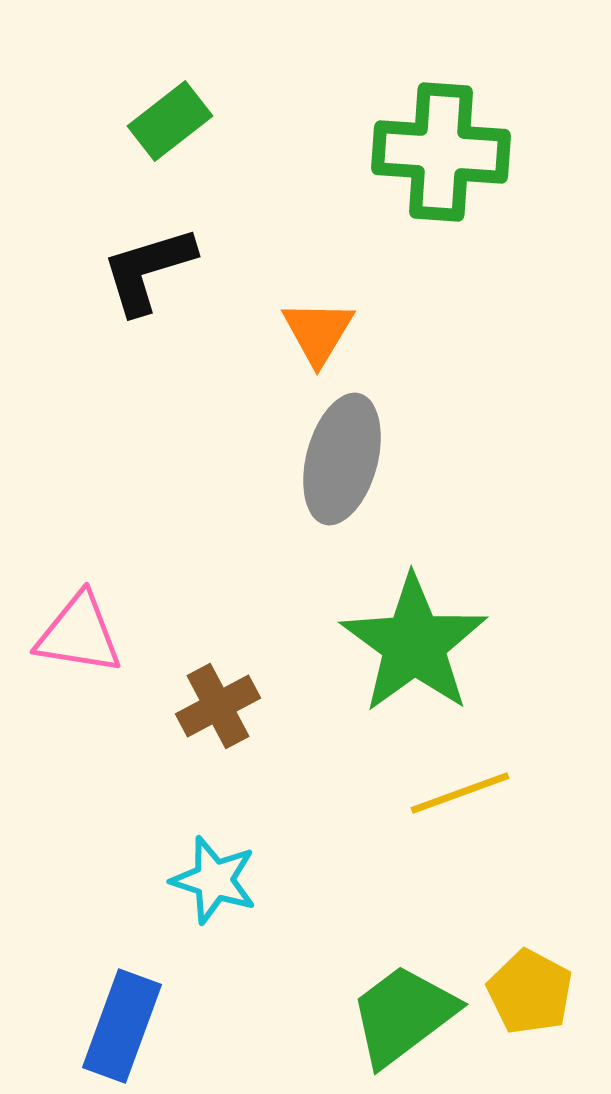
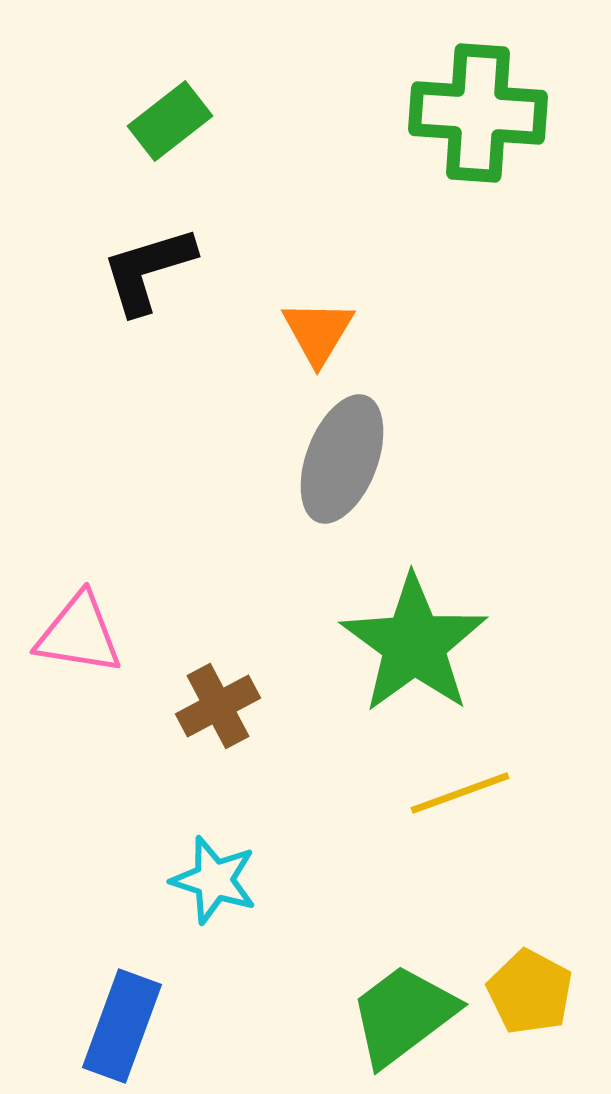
green cross: moved 37 px right, 39 px up
gray ellipse: rotated 6 degrees clockwise
